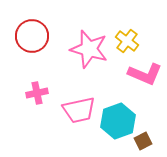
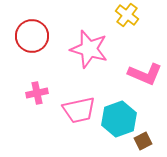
yellow cross: moved 26 px up
cyan hexagon: moved 1 px right, 2 px up
